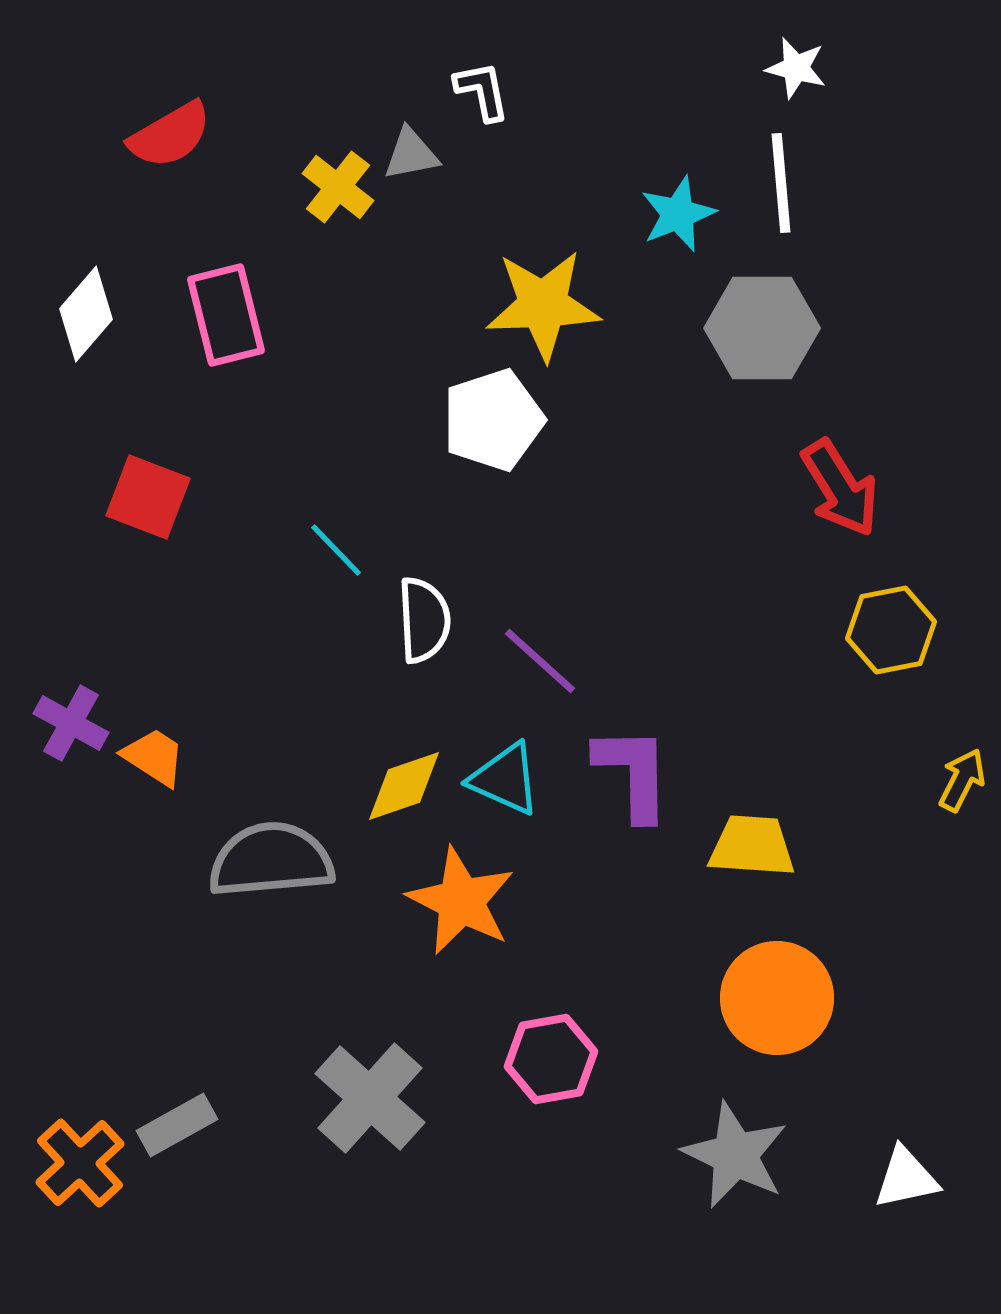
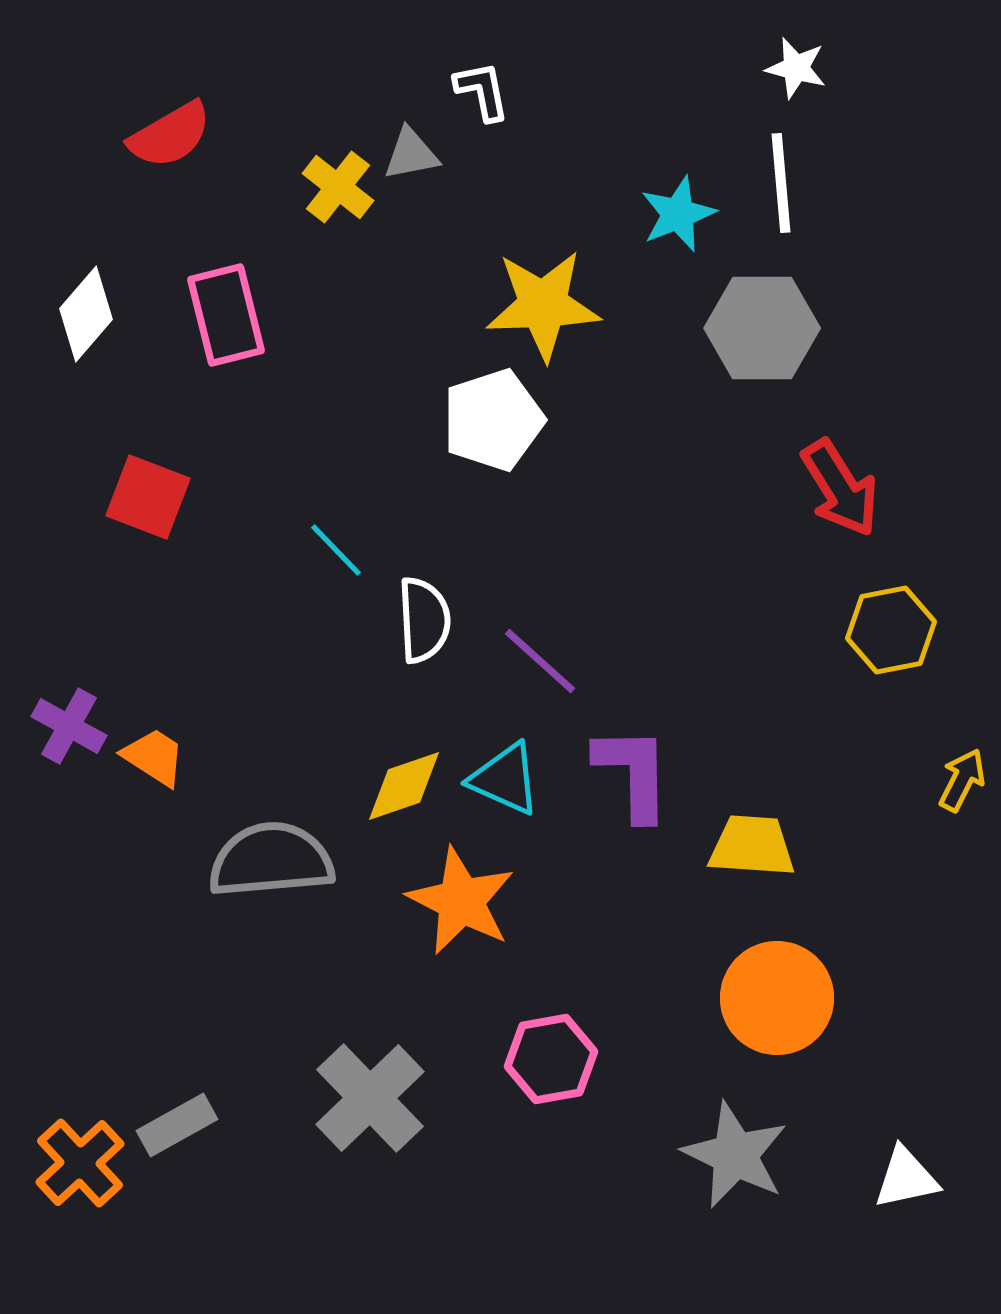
purple cross: moved 2 px left, 3 px down
gray cross: rotated 4 degrees clockwise
